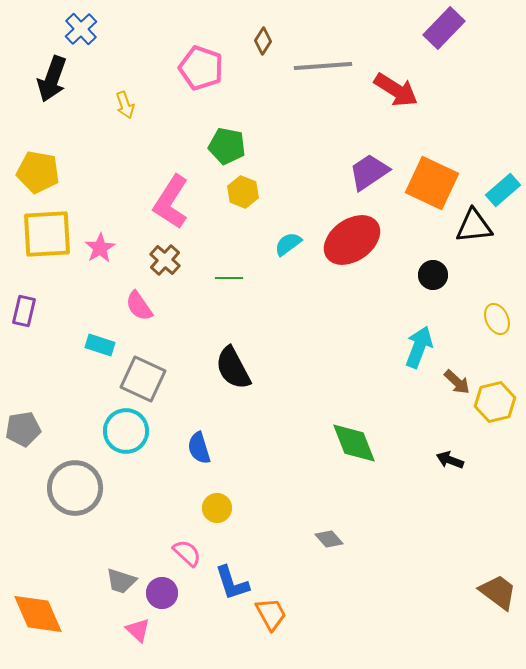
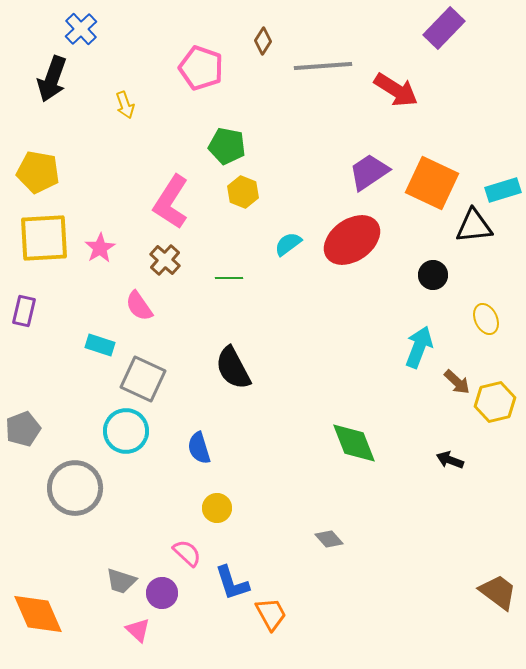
cyan rectangle at (503, 190): rotated 24 degrees clockwise
yellow square at (47, 234): moved 3 px left, 4 px down
yellow ellipse at (497, 319): moved 11 px left
gray pentagon at (23, 429): rotated 12 degrees counterclockwise
